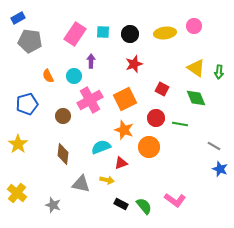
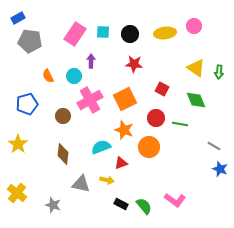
red star: rotated 24 degrees clockwise
green diamond: moved 2 px down
